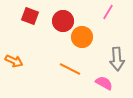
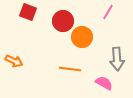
red square: moved 2 px left, 4 px up
orange line: rotated 20 degrees counterclockwise
